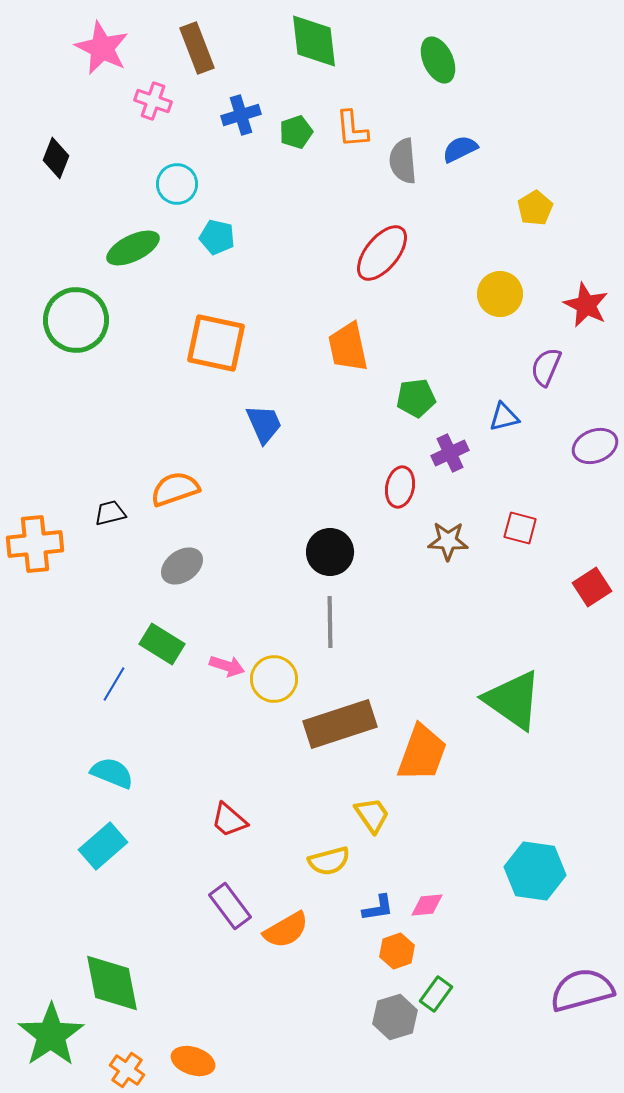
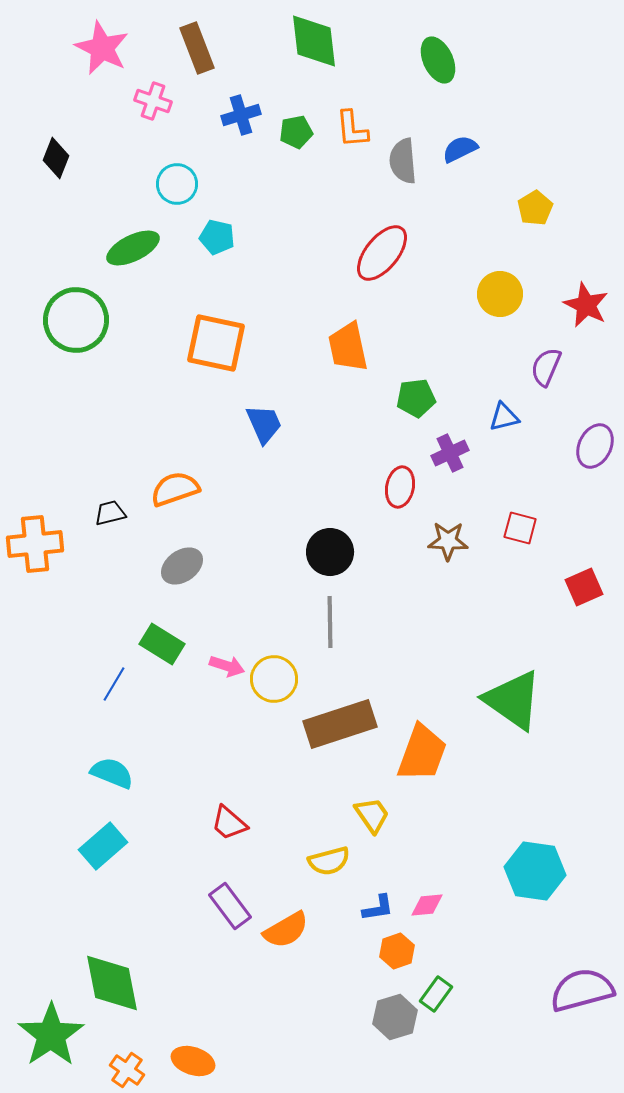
green pentagon at (296, 132): rotated 8 degrees clockwise
purple ellipse at (595, 446): rotated 42 degrees counterclockwise
red square at (592, 587): moved 8 px left; rotated 9 degrees clockwise
red trapezoid at (229, 820): moved 3 px down
